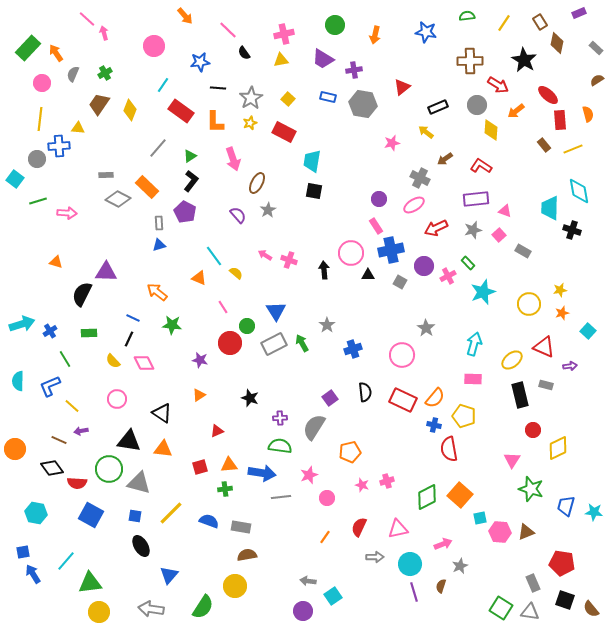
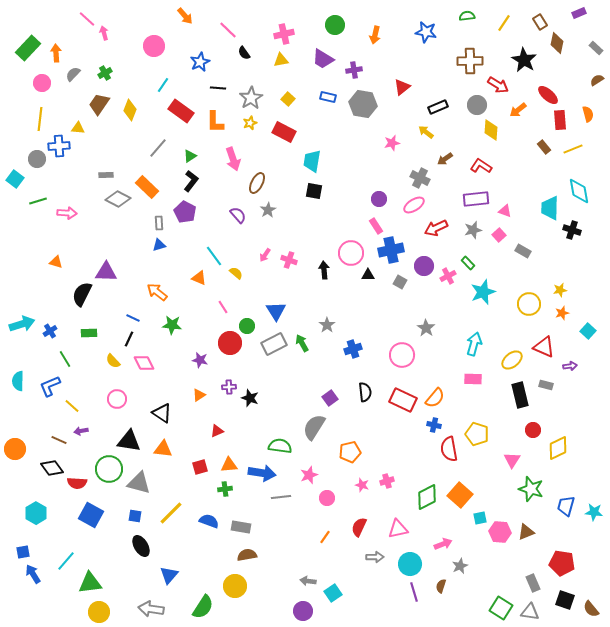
orange arrow at (56, 53): rotated 30 degrees clockwise
blue star at (200, 62): rotated 18 degrees counterclockwise
gray semicircle at (73, 74): rotated 21 degrees clockwise
orange arrow at (516, 111): moved 2 px right, 1 px up
brown rectangle at (544, 145): moved 2 px down
pink arrow at (265, 255): rotated 88 degrees counterclockwise
yellow pentagon at (464, 416): moved 13 px right, 18 px down
purple cross at (280, 418): moved 51 px left, 31 px up
cyan hexagon at (36, 513): rotated 20 degrees clockwise
cyan square at (333, 596): moved 3 px up
